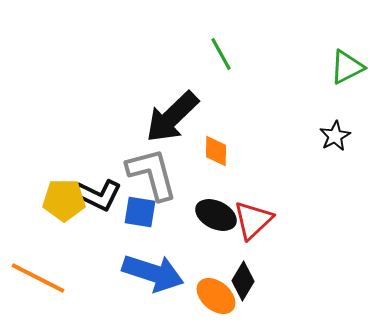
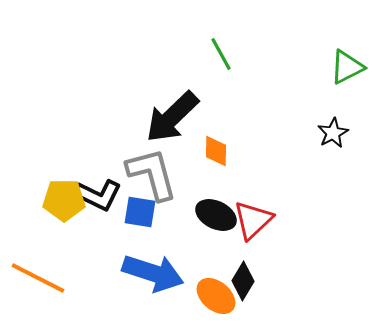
black star: moved 2 px left, 3 px up
